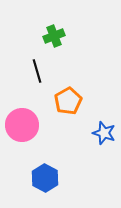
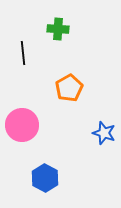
green cross: moved 4 px right, 7 px up; rotated 25 degrees clockwise
black line: moved 14 px left, 18 px up; rotated 10 degrees clockwise
orange pentagon: moved 1 px right, 13 px up
